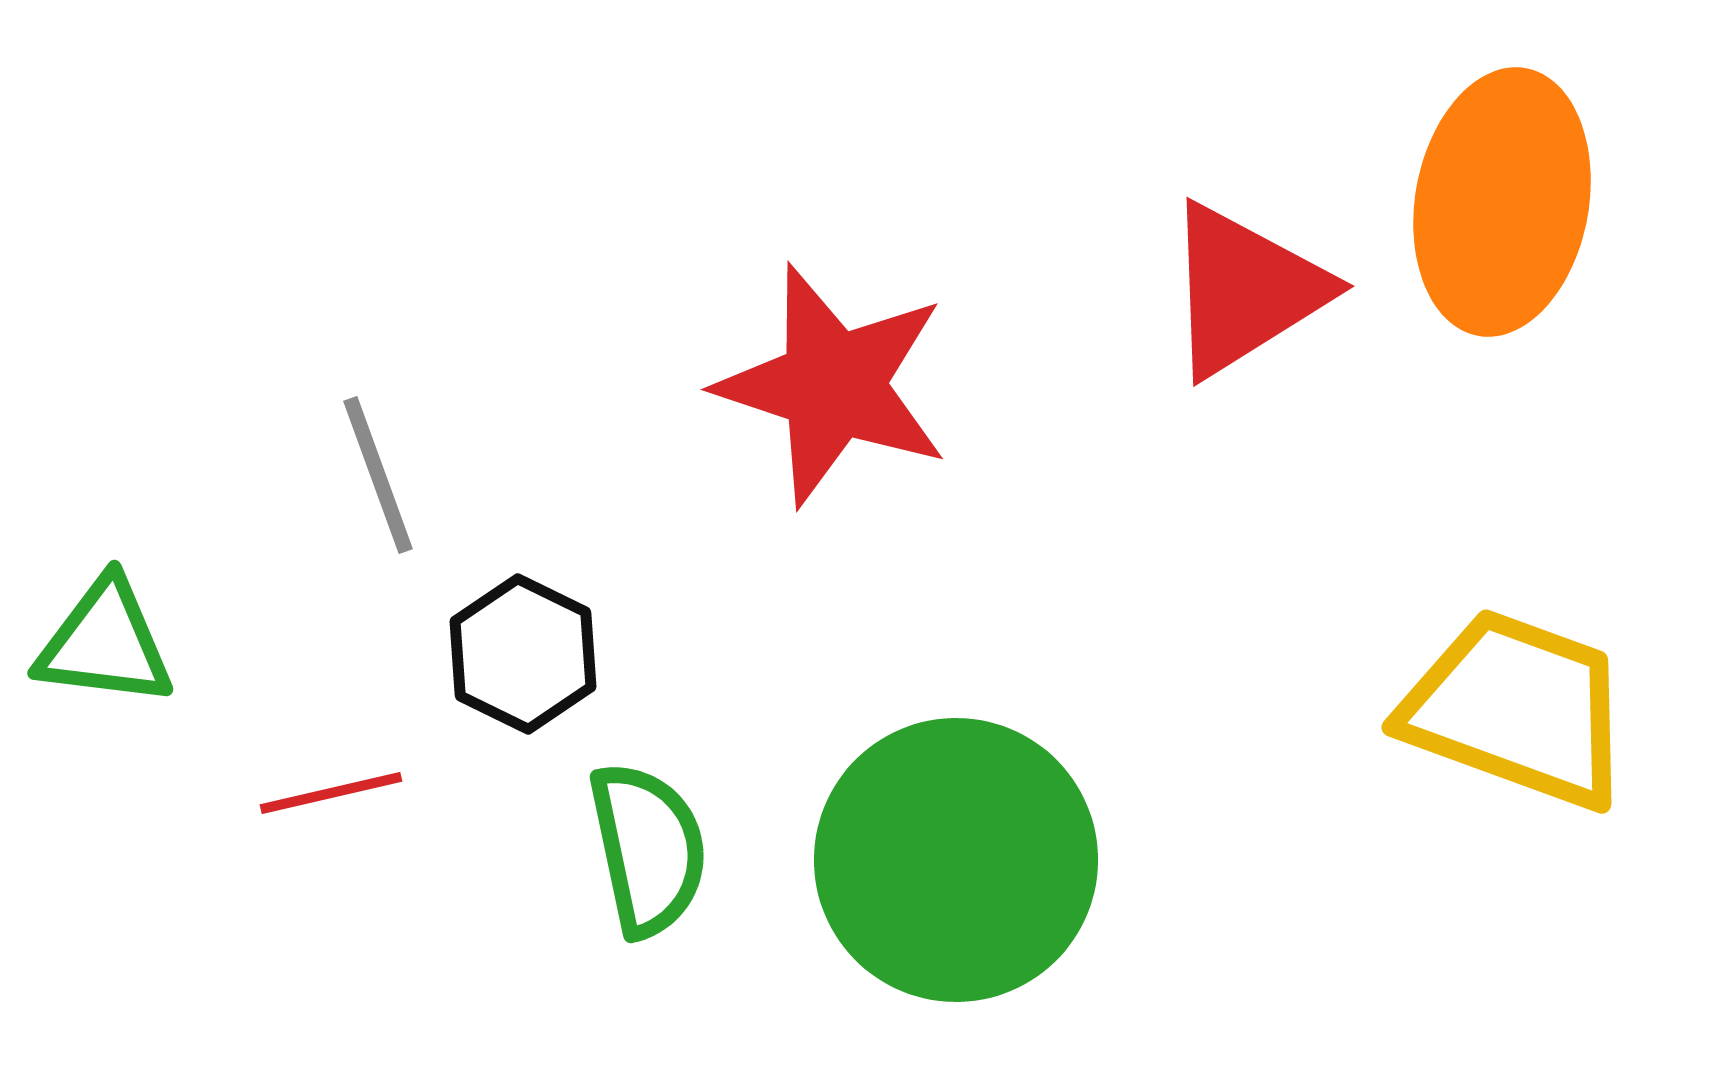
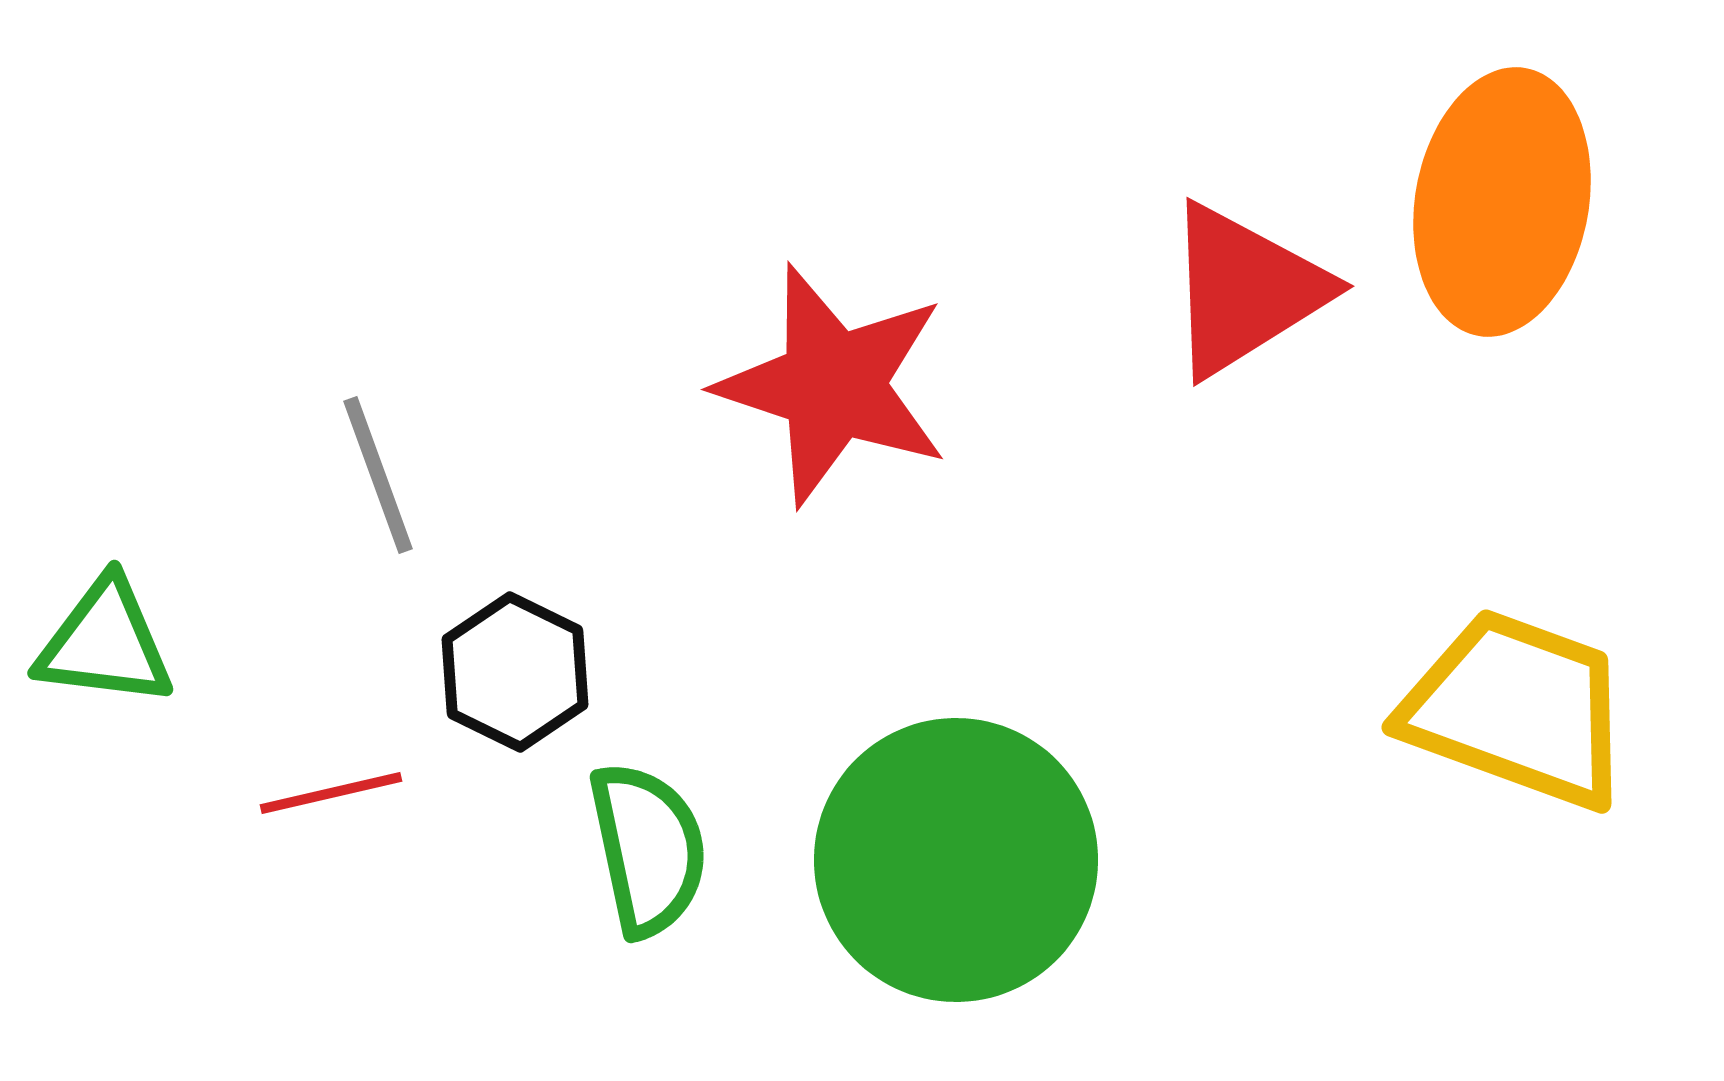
black hexagon: moved 8 px left, 18 px down
